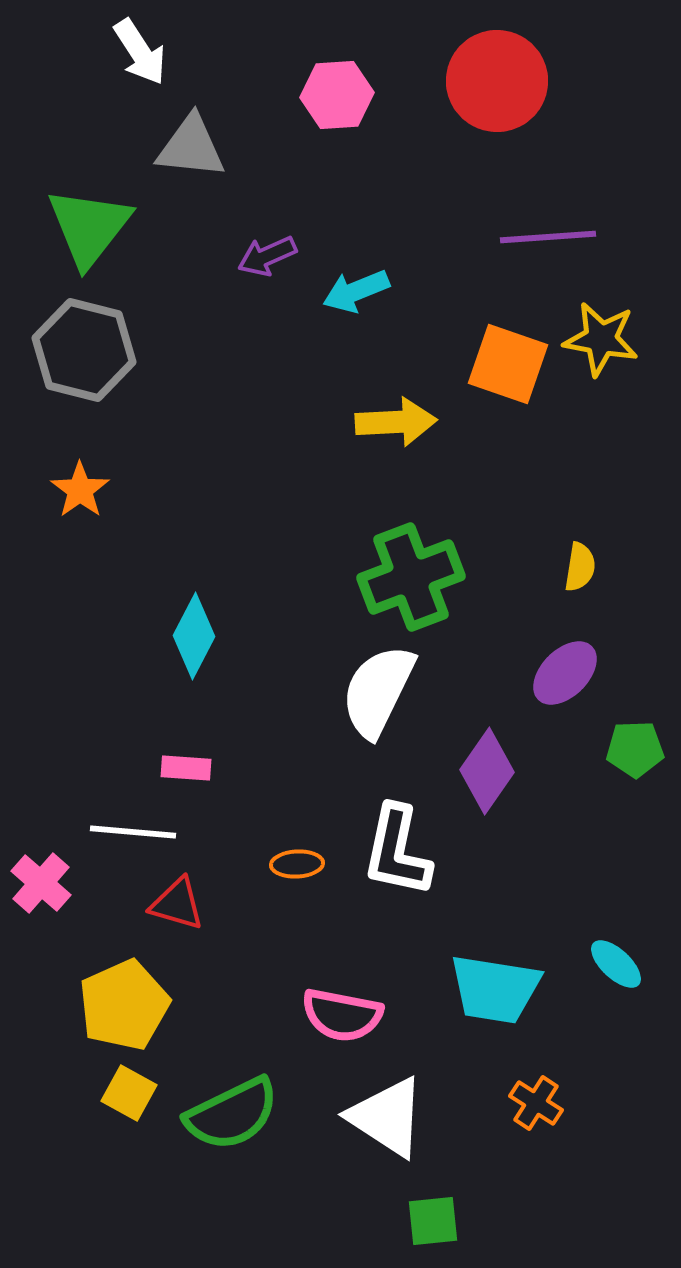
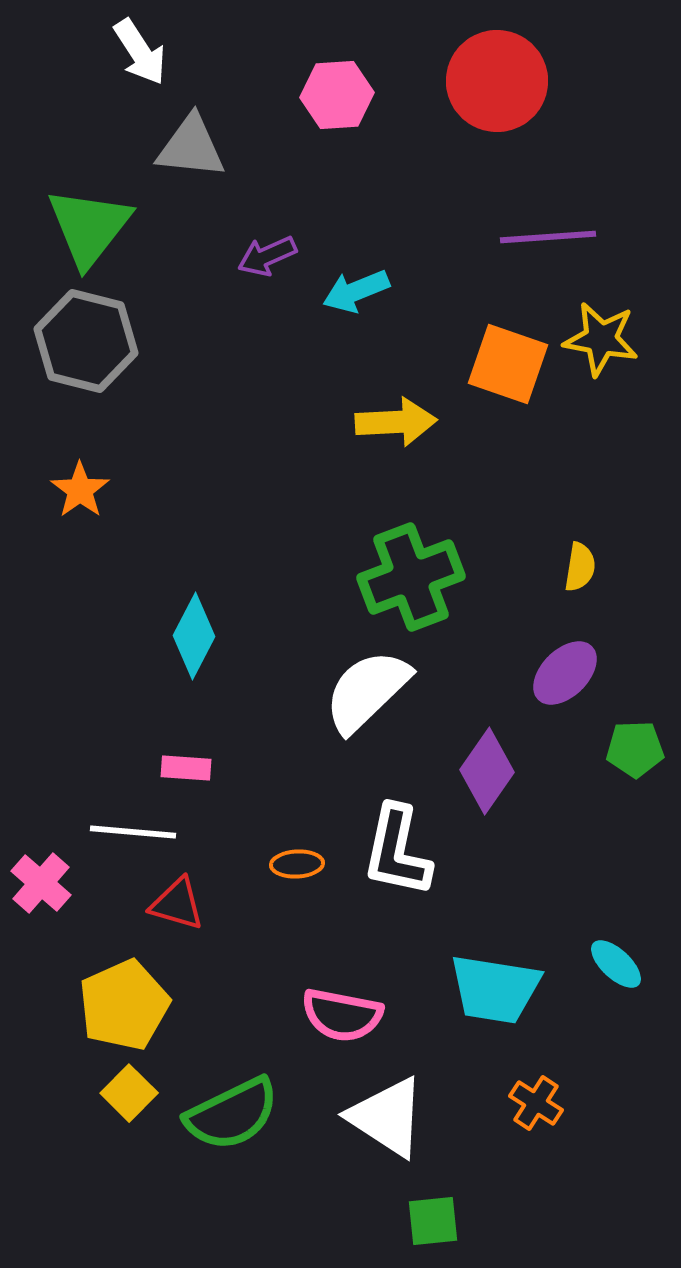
gray hexagon: moved 2 px right, 9 px up
white semicircle: moved 11 px left; rotated 20 degrees clockwise
yellow square: rotated 16 degrees clockwise
